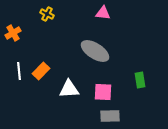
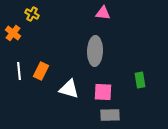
yellow cross: moved 15 px left
orange cross: rotated 21 degrees counterclockwise
gray ellipse: rotated 60 degrees clockwise
orange rectangle: rotated 18 degrees counterclockwise
white triangle: rotated 20 degrees clockwise
gray rectangle: moved 1 px up
